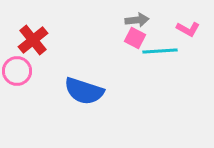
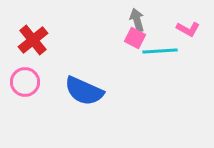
gray arrow: rotated 100 degrees counterclockwise
pink circle: moved 8 px right, 11 px down
blue semicircle: rotated 6 degrees clockwise
